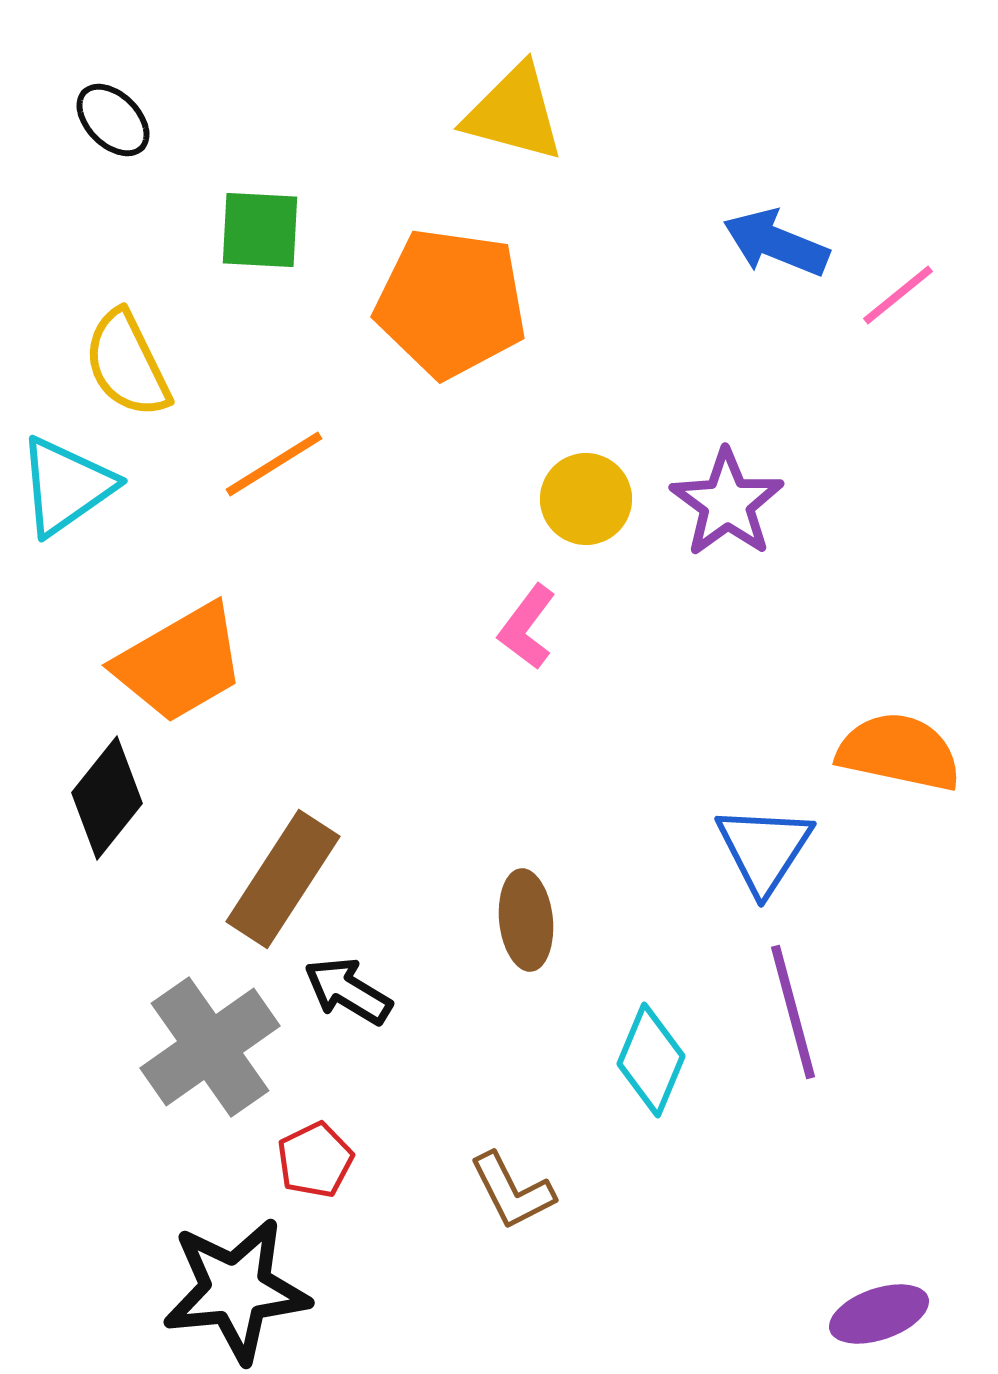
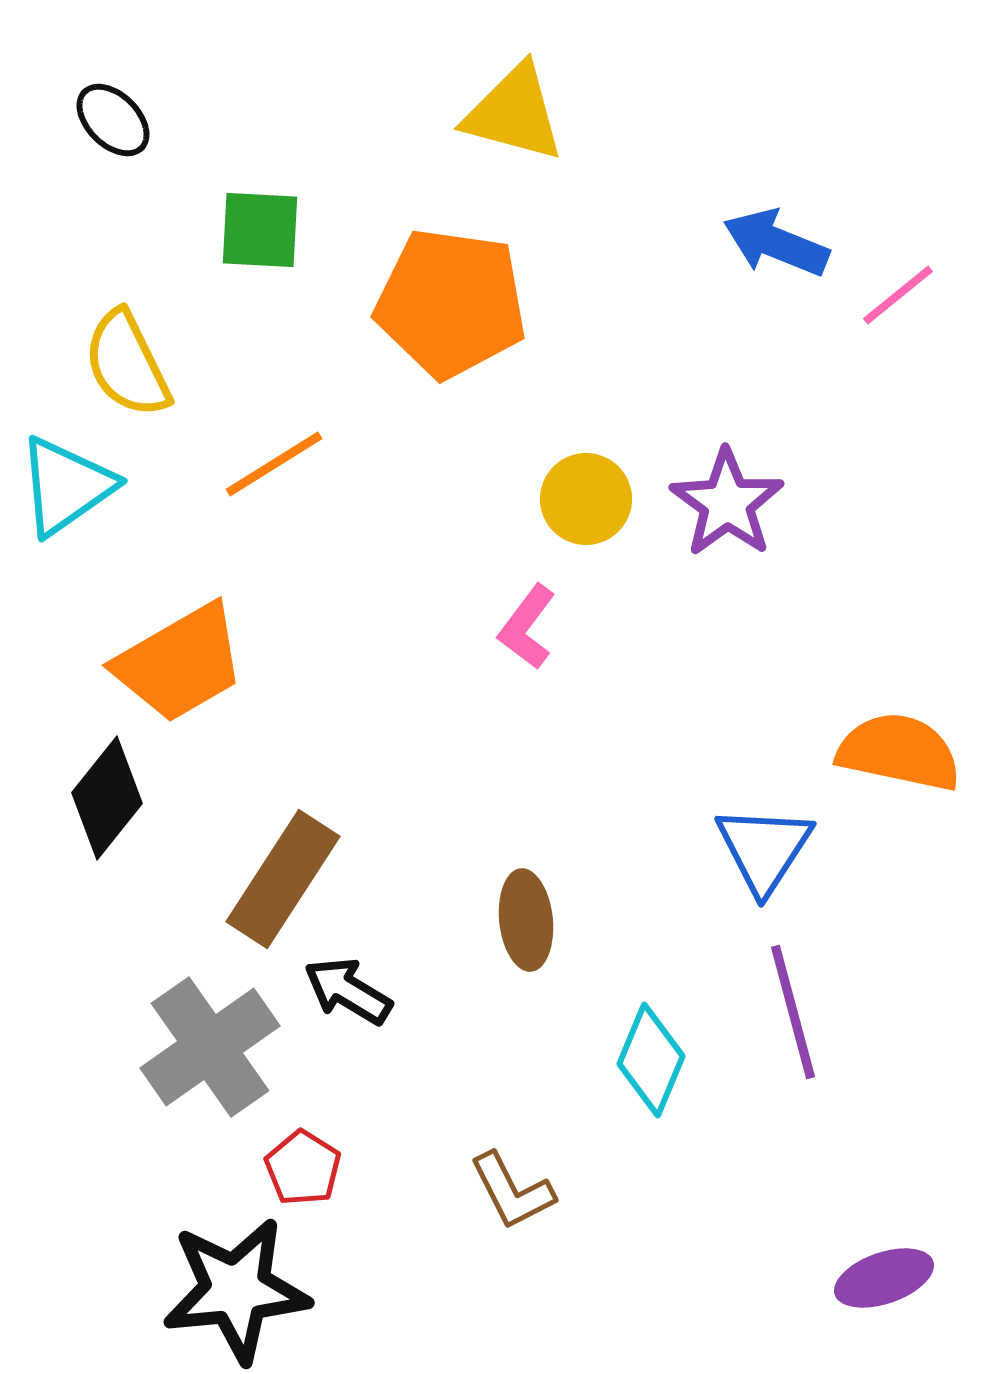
red pentagon: moved 12 px left, 8 px down; rotated 14 degrees counterclockwise
purple ellipse: moved 5 px right, 36 px up
